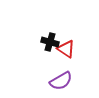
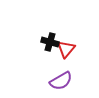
red triangle: rotated 36 degrees clockwise
